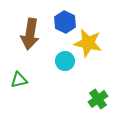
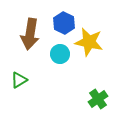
blue hexagon: moved 1 px left, 1 px down
yellow star: moved 1 px right, 1 px up
cyan circle: moved 5 px left, 7 px up
green triangle: rotated 18 degrees counterclockwise
